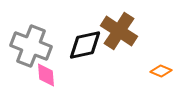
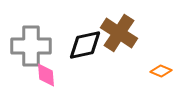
brown cross: moved 2 px down
gray cross: rotated 21 degrees counterclockwise
